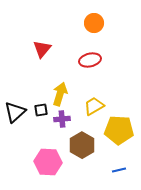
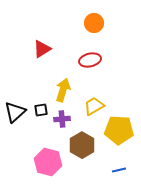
red triangle: rotated 18 degrees clockwise
yellow arrow: moved 3 px right, 4 px up
pink hexagon: rotated 12 degrees clockwise
